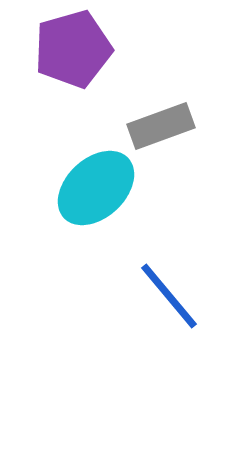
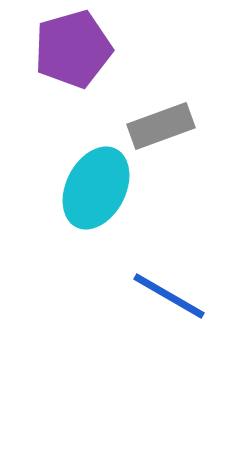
cyan ellipse: rotated 20 degrees counterclockwise
blue line: rotated 20 degrees counterclockwise
